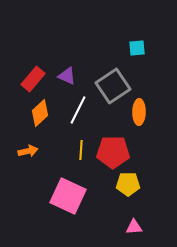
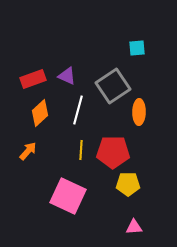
red rectangle: rotated 30 degrees clockwise
white line: rotated 12 degrees counterclockwise
orange arrow: rotated 36 degrees counterclockwise
